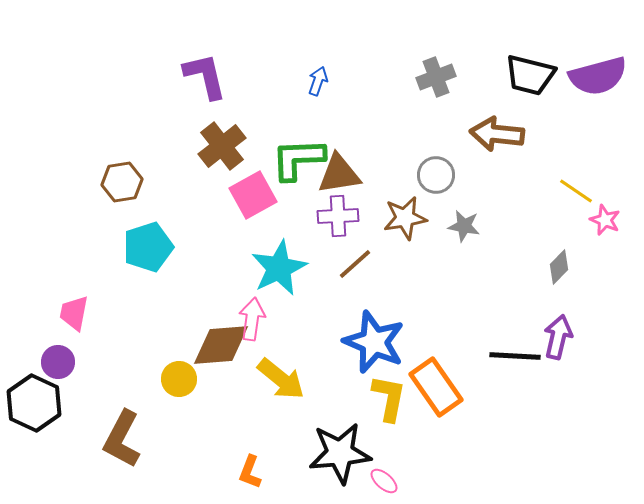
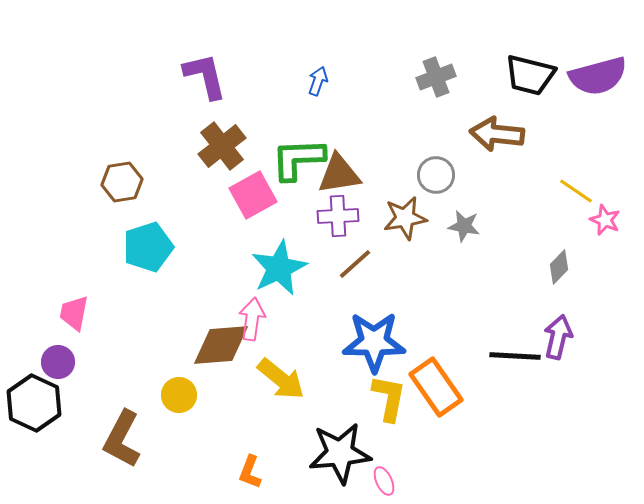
blue star: rotated 22 degrees counterclockwise
yellow circle: moved 16 px down
pink ellipse: rotated 24 degrees clockwise
